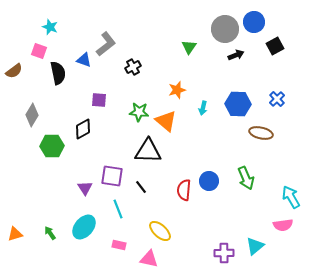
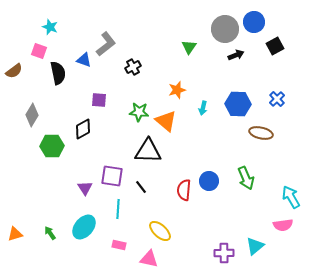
cyan line at (118, 209): rotated 24 degrees clockwise
